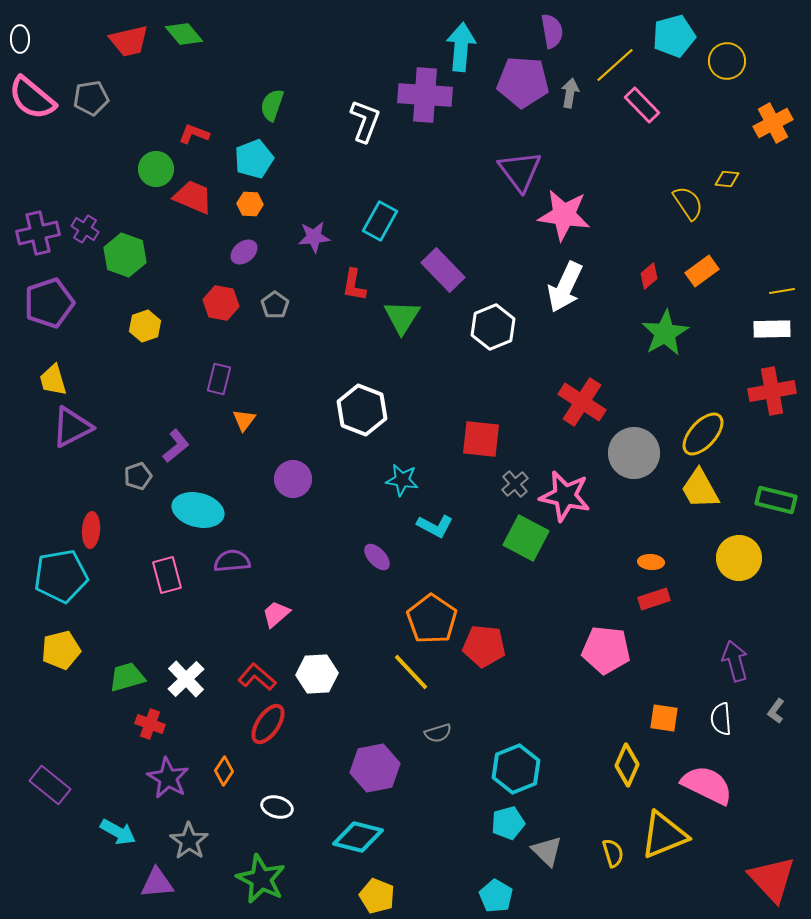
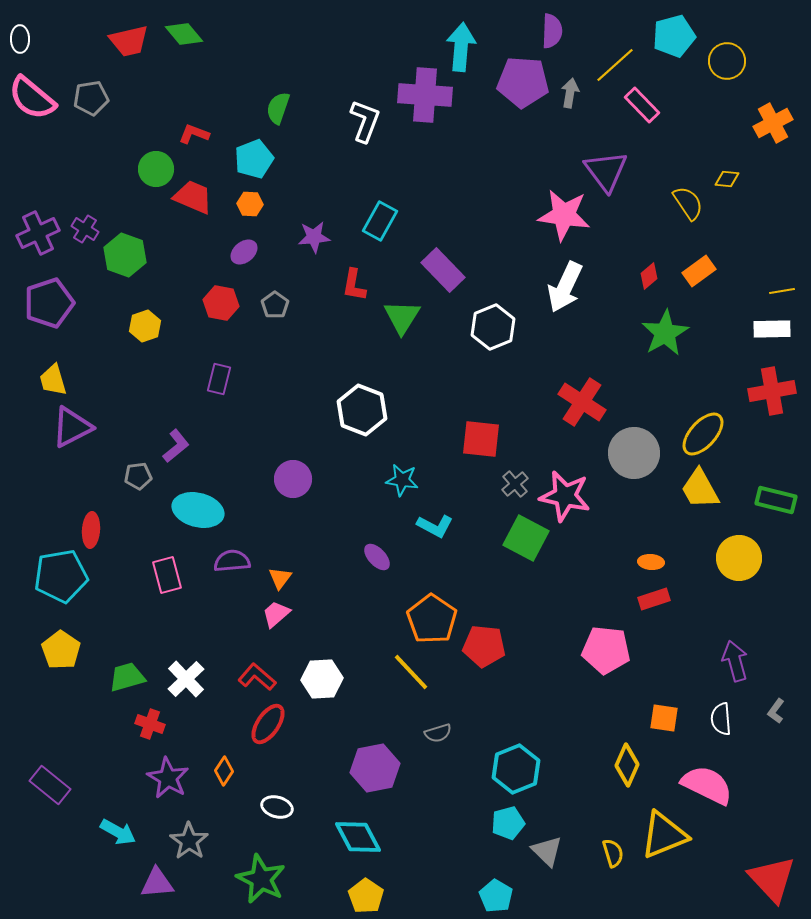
purple semicircle at (552, 31): rotated 12 degrees clockwise
green semicircle at (272, 105): moved 6 px right, 3 px down
purple triangle at (520, 171): moved 86 px right
purple cross at (38, 233): rotated 12 degrees counterclockwise
orange rectangle at (702, 271): moved 3 px left
orange triangle at (244, 420): moved 36 px right, 158 px down
gray pentagon at (138, 476): rotated 12 degrees clockwise
yellow pentagon at (61, 650): rotated 24 degrees counterclockwise
white hexagon at (317, 674): moved 5 px right, 5 px down
cyan diamond at (358, 837): rotated 48 degrees clockwise
yellow pentagon at (377, 896): moved 11 px left; rotated 12 degrees clockwise
